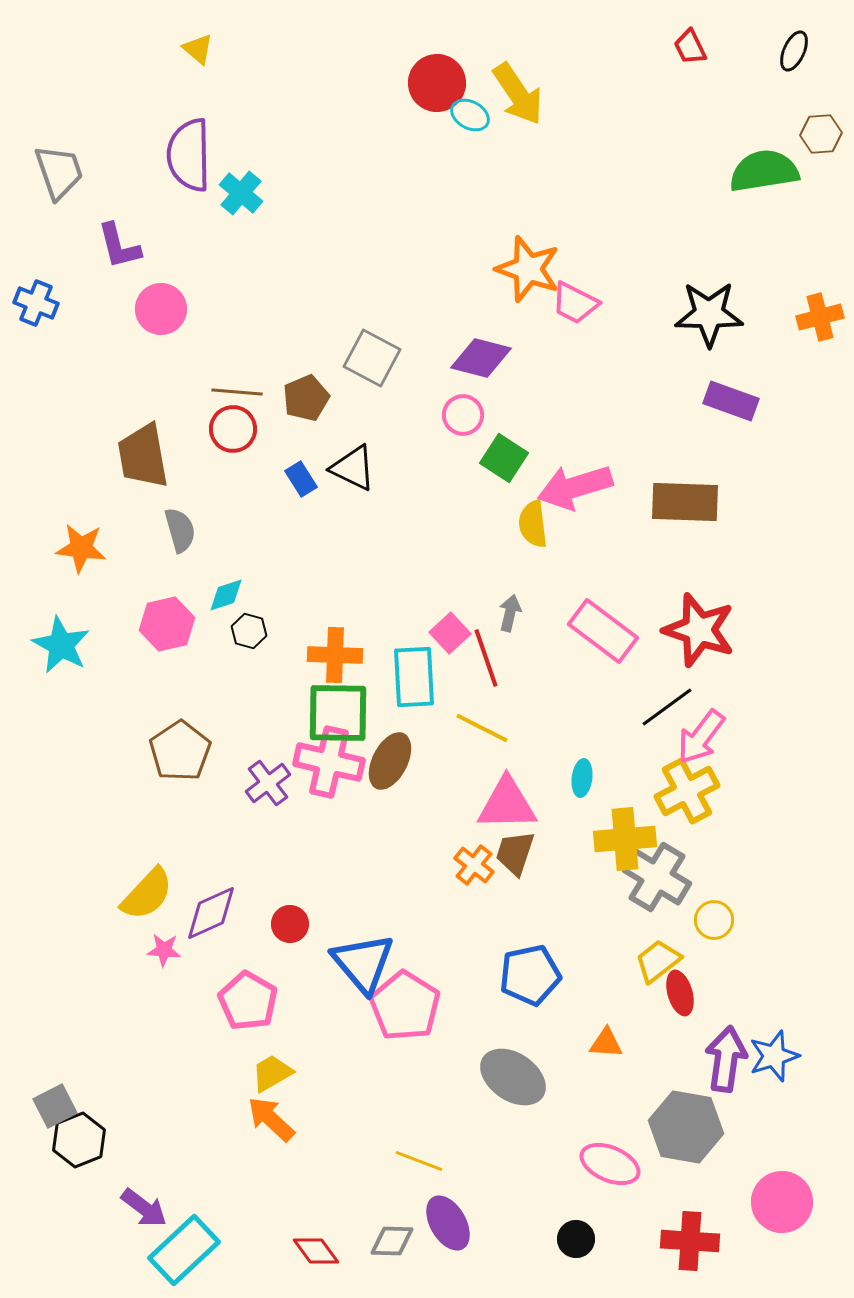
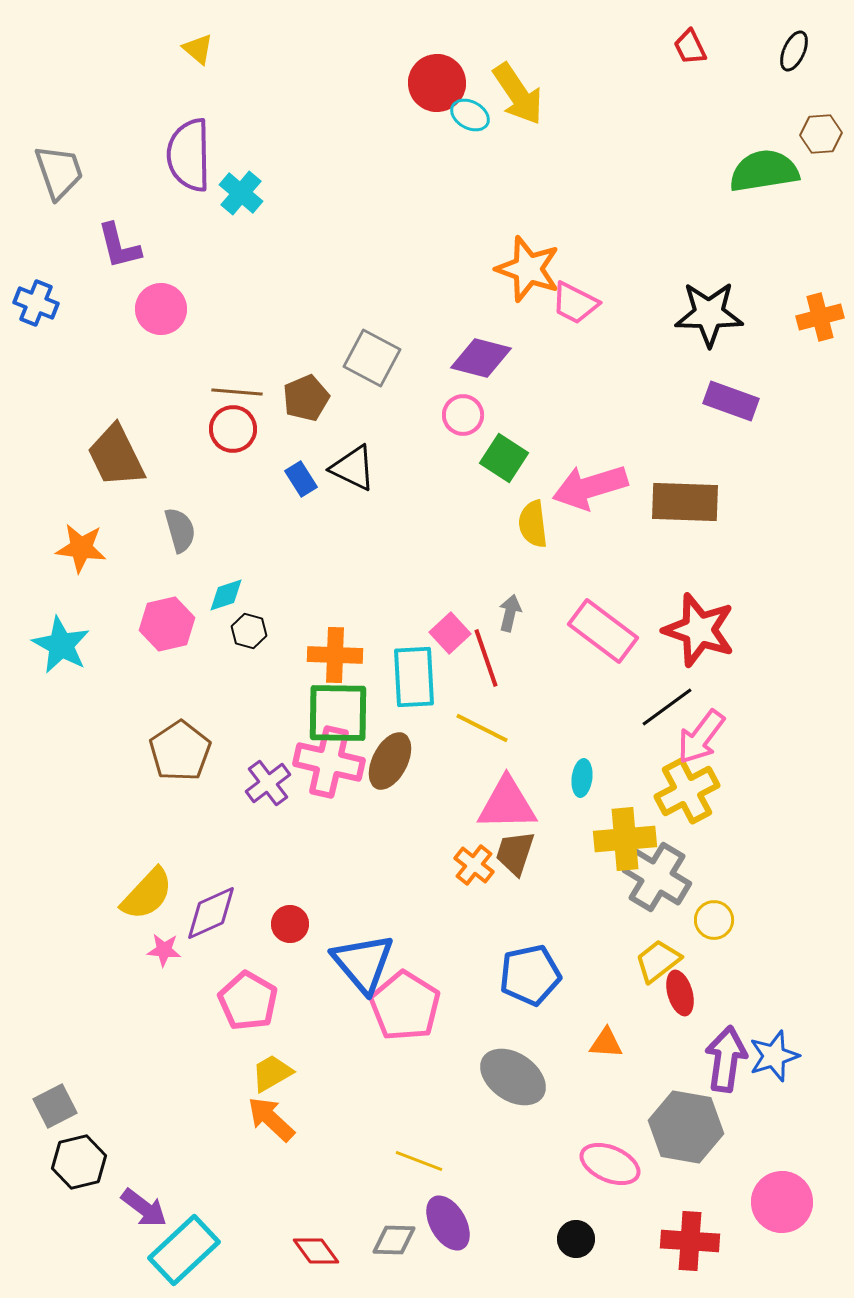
brown trapezoid at (143, 456): moved 27 px left; rotated 16 degrees counterclockwise
pink arrow at (575, 487): moved 15 px right
black hexagon at (79, 1140): moved 22 px down; rotated 8 degrees clockwise
gray diamond at (392, 1241): moved 2 px right, 1 px up
